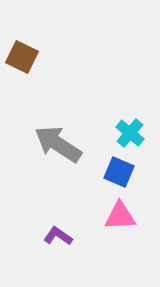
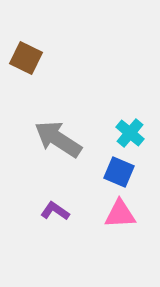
brown square: moved 4 px right, 1 px down
gray arrow: moved 5 px up
pink triangle: moved 2 px up
purple L-shape: moved 3 px left, 25 px up
